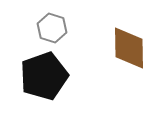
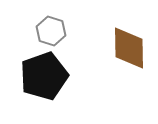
gray hexagon: moved 1 px left, 3 px down
